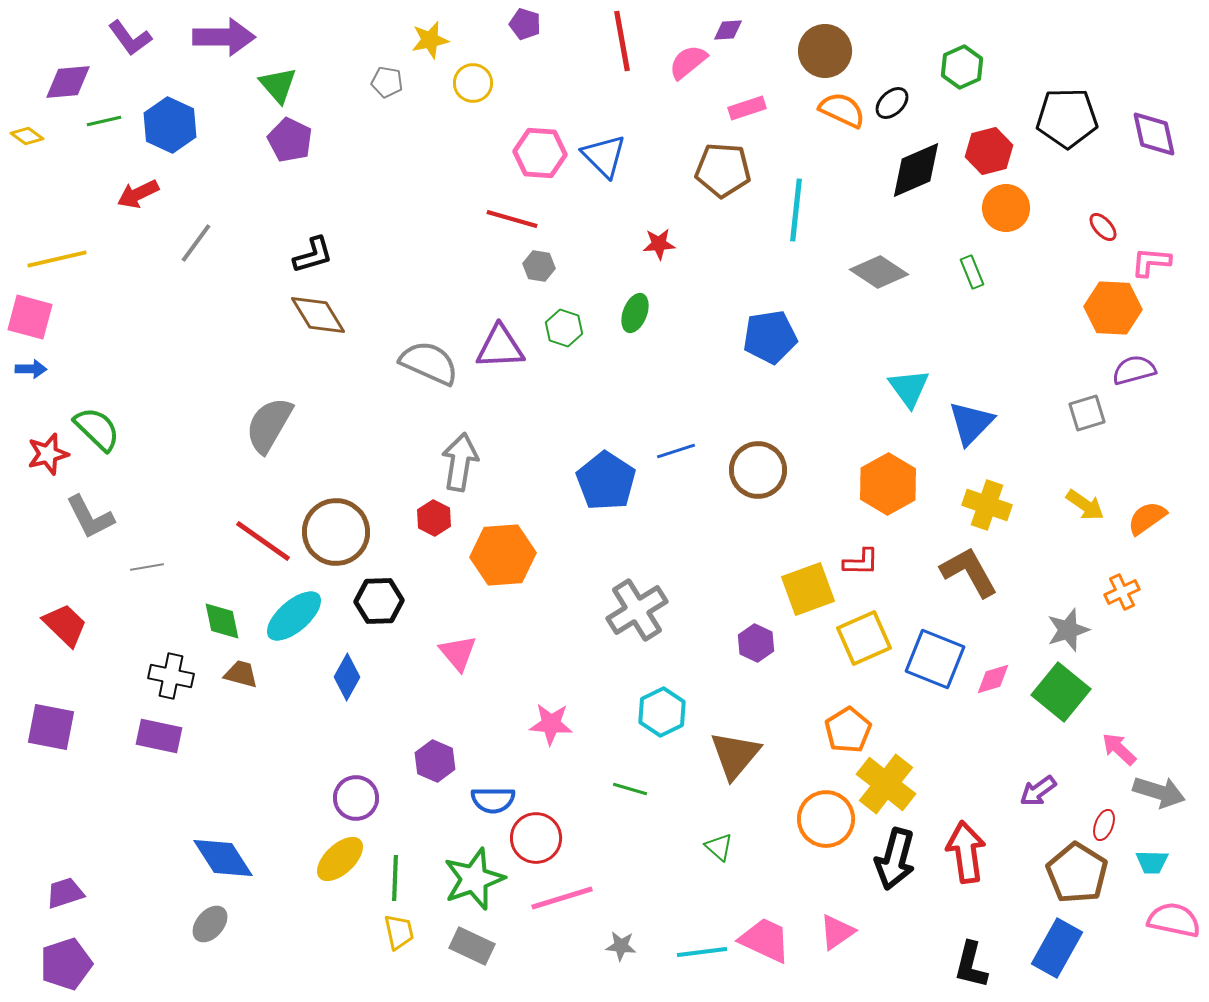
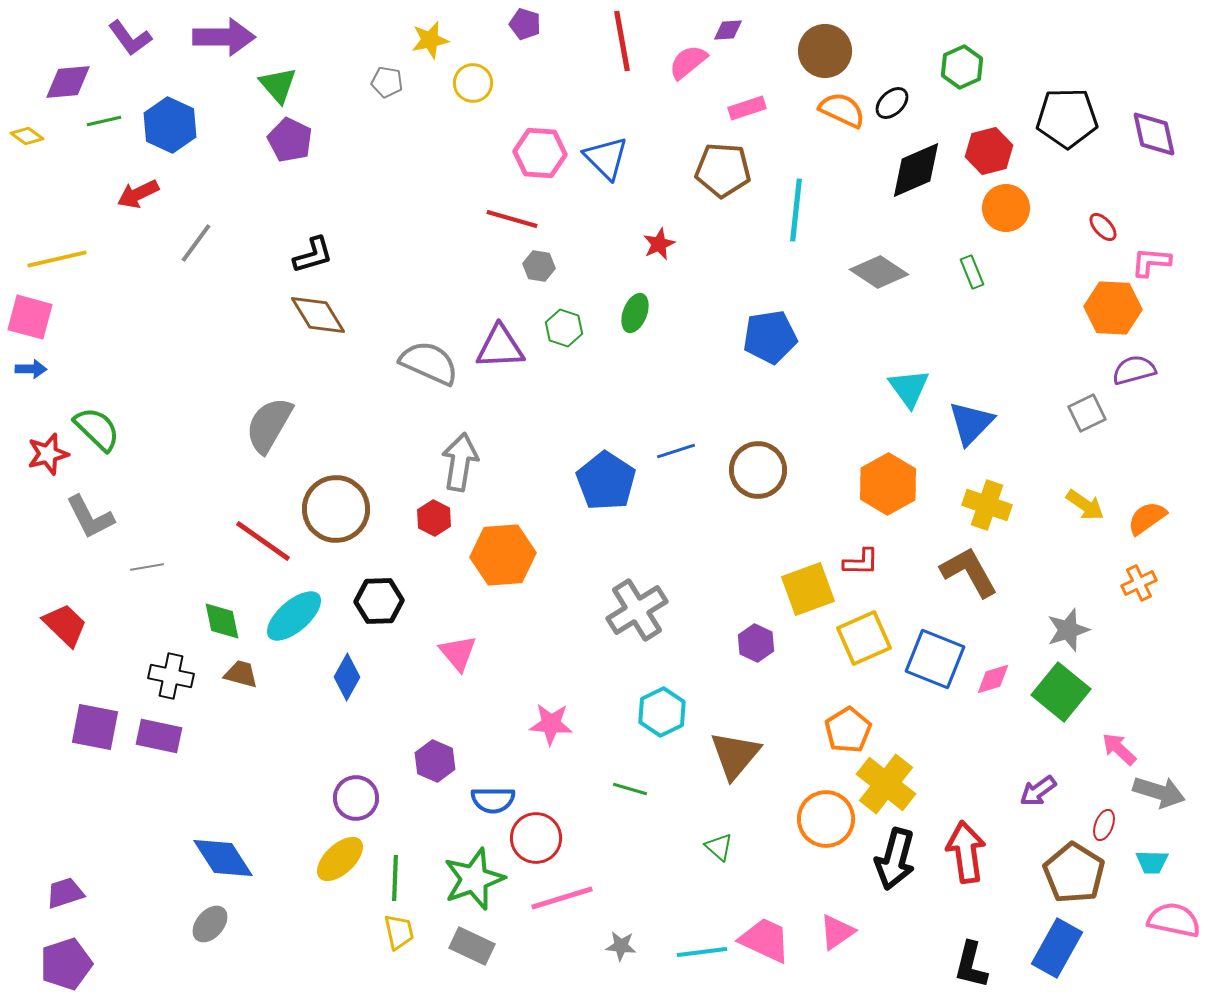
blue triangle at (604, 156): moved 2 px right, 2 px down
red star at (659, 244): rotated 20 degrees counterclockwise
gray square at (1087, 413): rotated 9 degrees counterclockwise
brown circle at (336, 532): moved 23 px up
orange cross at (1122, 592): moved 17 px right, 9 px up
purple square at (51, 727): moved 44 px right
brown pentagon at (1077, 873): moved 3 px left
